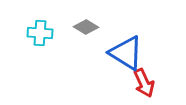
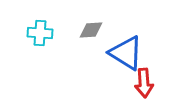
gray diamond: moved 5 px right, 3 px down; rotated 35 degrees counterclockwise
red arrow: rotated 20 degrees clockwise
